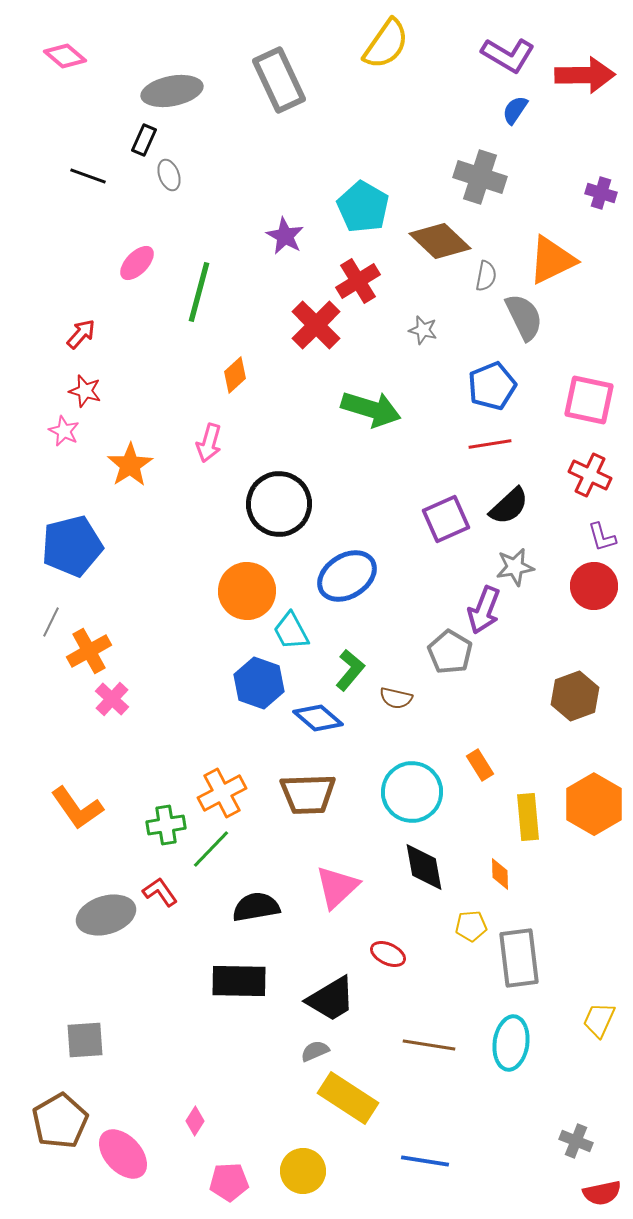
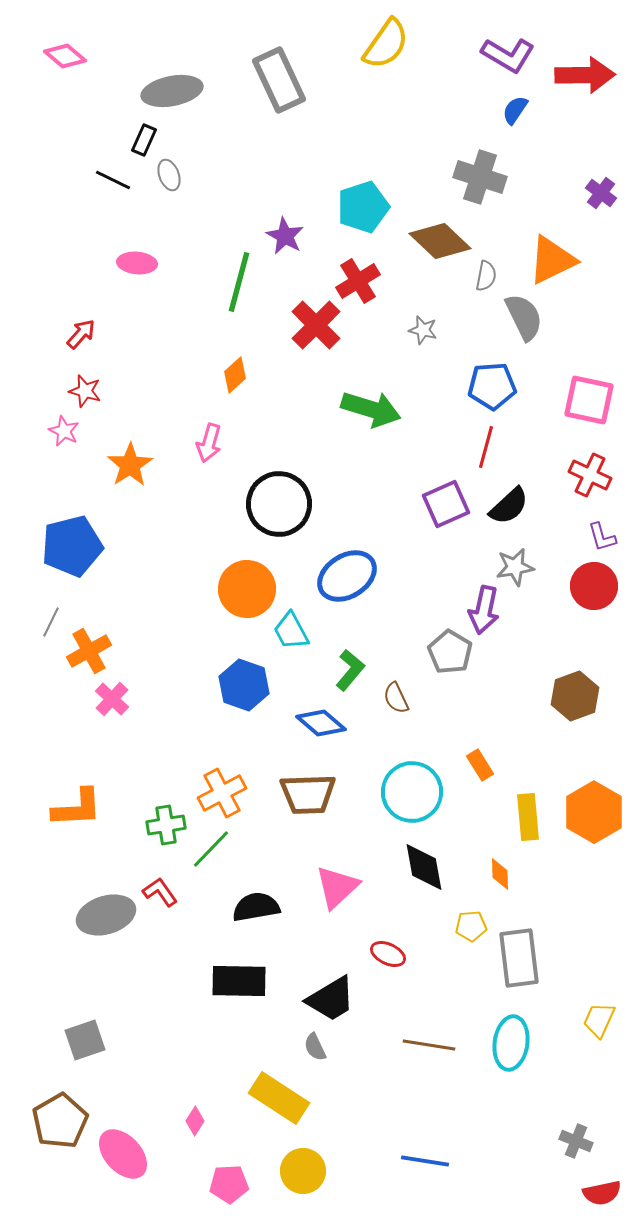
black line at (88, 176): moved 25 px right, 4 px down; rotated 6 degrees clockwise
purple cross at (601, 193): rotated 20 degrees clockwise
cyan pentagon at (363, 207): rotated 24 degrees clockwise
pink ellipse at (137, 263): rotated 51 degrees clockwise
green line at (199, 292): moved 40 px right, 10 px up
blue pentagon at (492, 386): rotated 18 degrees clockwise
red line at (490, 444): moved 4 px left, 3 px down; rotated 66 degrees counterclockwise
purple square at (446, 519): moved 15 px up
orange circle at (247, 591): moved 2 px up
purple arrow at (484, 610): rotated 9 degrees counterclockwise
blue hexagon at (259, 683): moved 15 px left, 2 px down
brown semicircle at (396, 698): rotated 52 degrees clockwise
blue diamond at (318, 718): moved 3 px right, 5 px down
orange hexagon at (594, 804): moved 8 px down
orange L-shape at (77, 808): rotated 58 degrees counterclockwise
gray square at (85, 1040): rotated 15 degrees counterclockwise
gray semicircle at (315, 1051): moved 4 px up; rotated 92 degrees counterclockwise
yellow rectangle at (348, 1098): moved 69 px left
pink pentagon at (229, 1182): moved 2 px down
